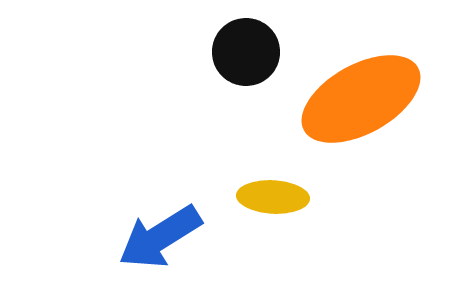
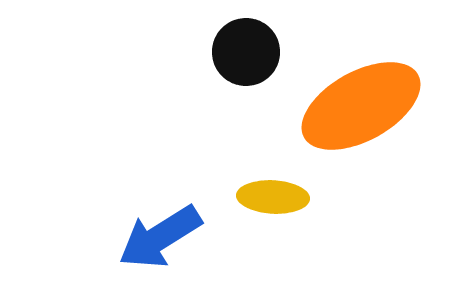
orange ellipse: moved 7 px down
